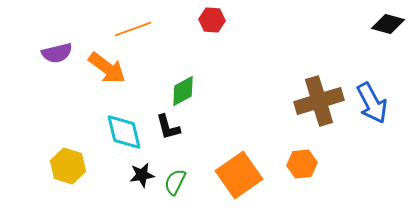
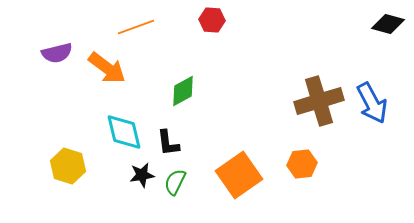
orange line: moved 3 px right, 2 px up
black L-shape: moved 16 px down; rotated 8 degrees clockwise
